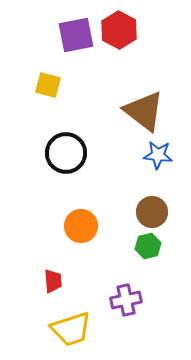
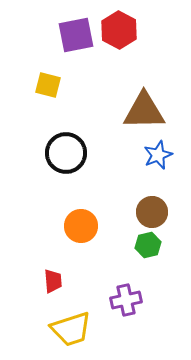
brown triangle: rotated 39 degrees counterclockwise
blue star: rotated 28 degrees counterclockwise
green hexagon: moved 1 px up
